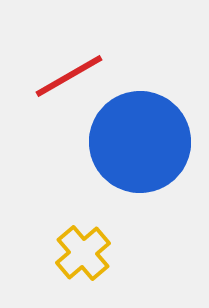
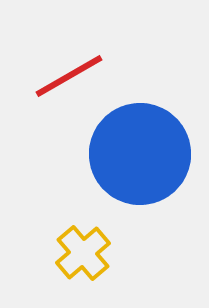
blue circle: moved 12 px down
